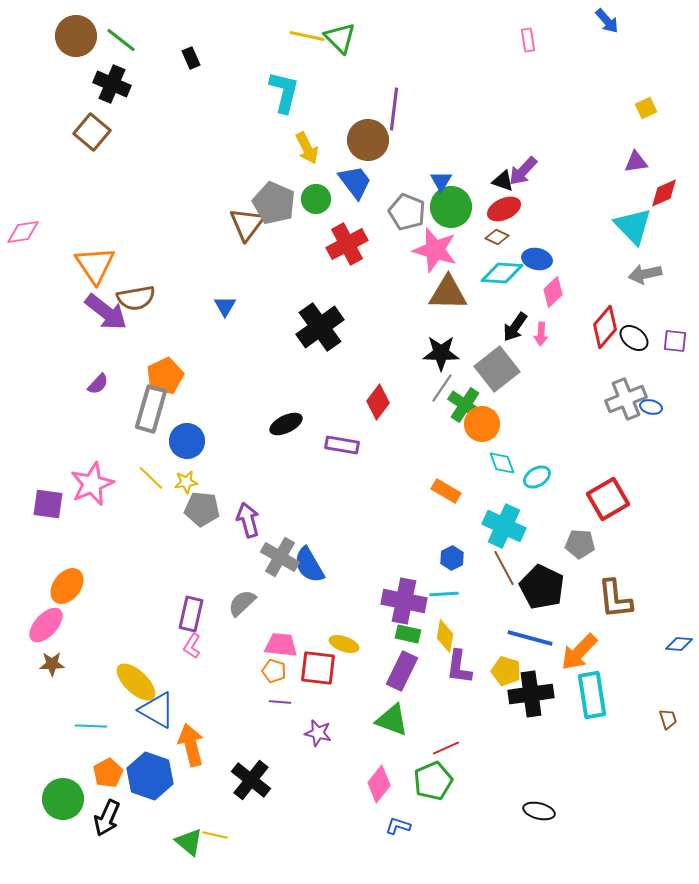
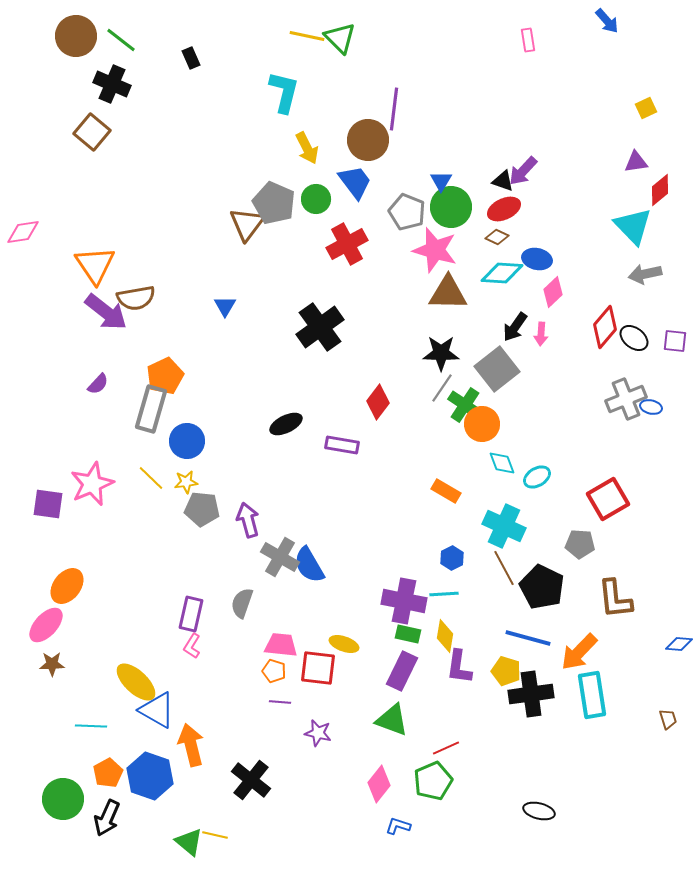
red diamond at (664, 193): moved 4 px left, 3 px up; rotated 16 degrees counterclockwise
gray semicircle at (242, 603): rotated 28 degrees counterclockwise
blue line at (530, 638): moved 2 px left
